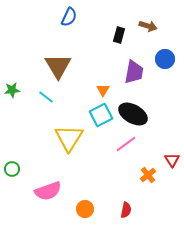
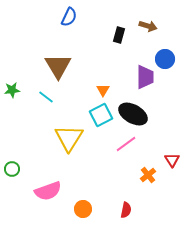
purple trapezoid: moved 11 px right, 5 px down; rotated 10 degrees counterclockwise
orange circle: moved 2 px left
